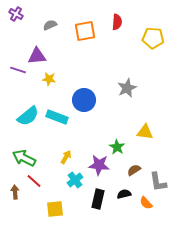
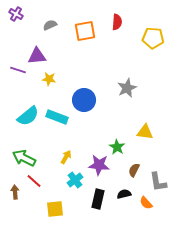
brown semicircle: rotated 32 degrees counterclockwise
